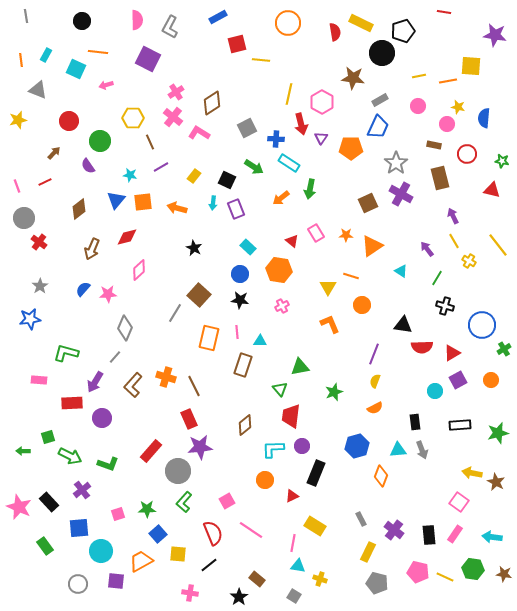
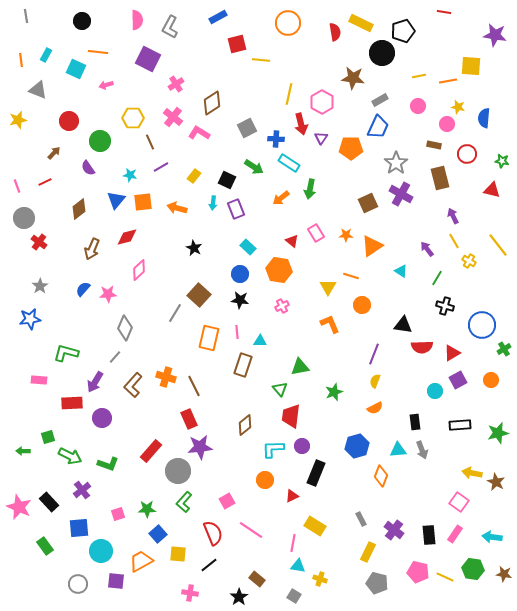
pink cross at (176, 92): moved 8 px up
purple semicircle at (88, 166): moved 2 px down
